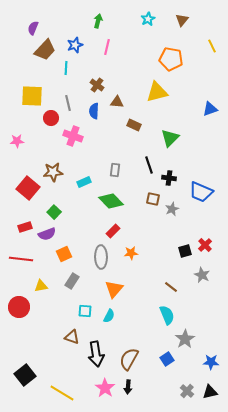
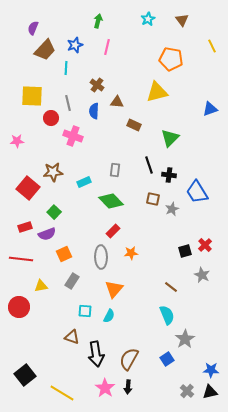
brown triangle at (182, 20): rotated 16 degrees counterclockwise
black cross at (169, 178): moved 3 px up
blue trapezoid at (201, 192): moved 4 px left; rotated 35 degrees clockwise
blue star at (211, 362): moved 8 px down
